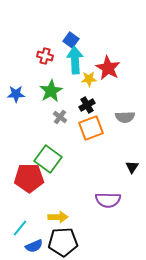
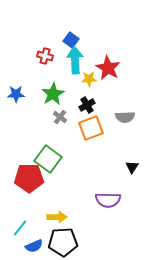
green star: moved 2 px right, 3 px down
yellow arrow: moved 1 px left
